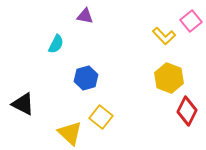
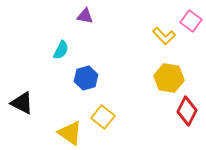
pink square: rotated 15 degrees counterclockwise
cyan semicircle: moved 5 px right, 6 px down
yellow hexagon: rotated 12 degrees counterclockwise
black triangle: moved 1 px left, 1 px up
yellow square: moved 2 px right
yellow triangle: rotated 8 degrees counterclockwise
